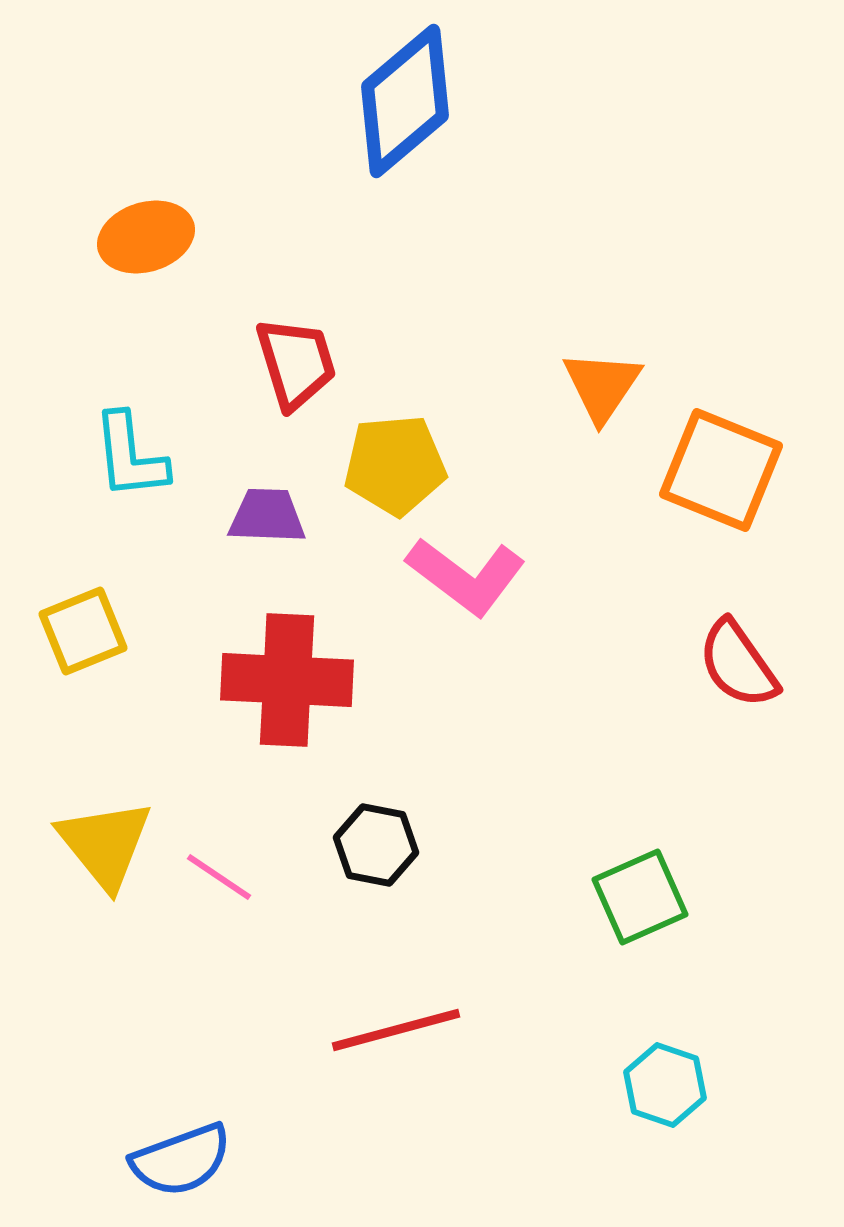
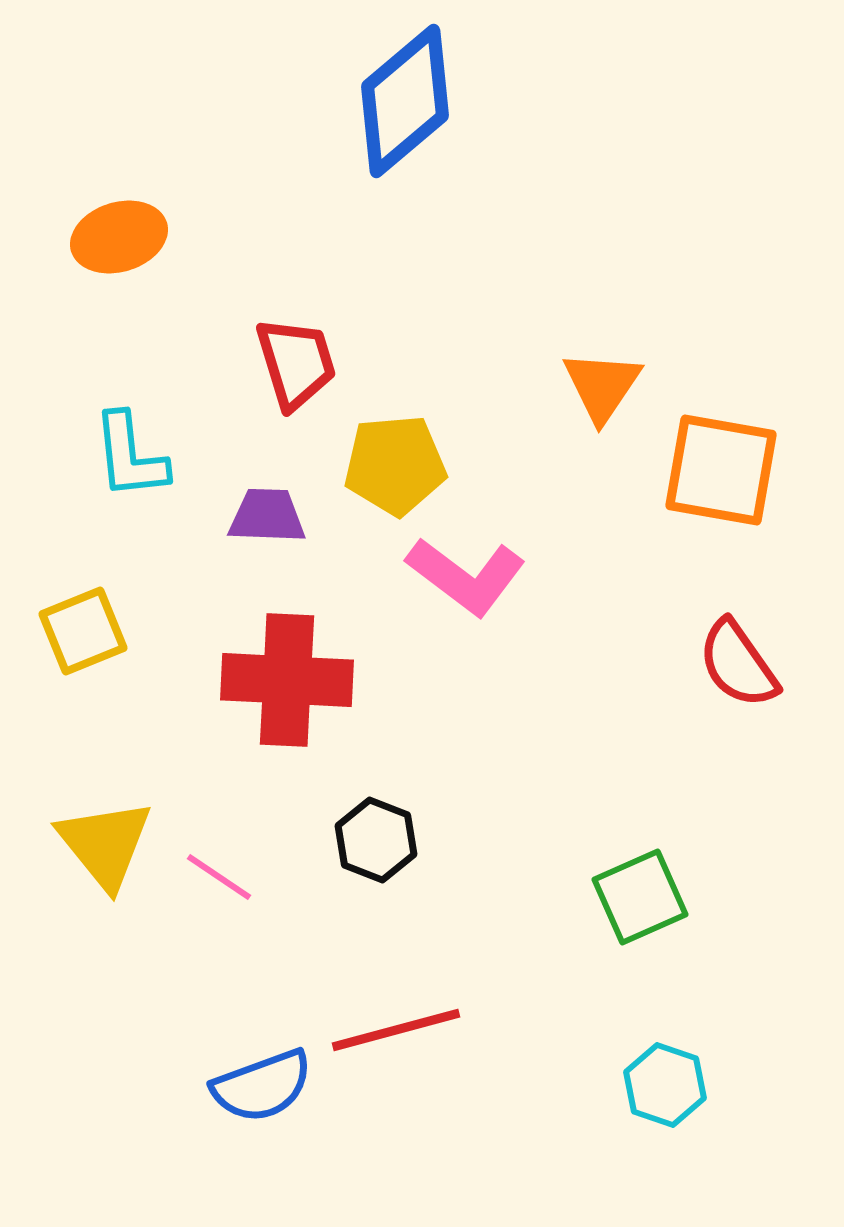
orange ellipse: moved 27 px left
orange square: rotated 12 degrees counterclockwise
black hexagon: moved 5 px up; rotated 10 degrees clockwise
blue semicircle: moved 81 px right, 74 px up
